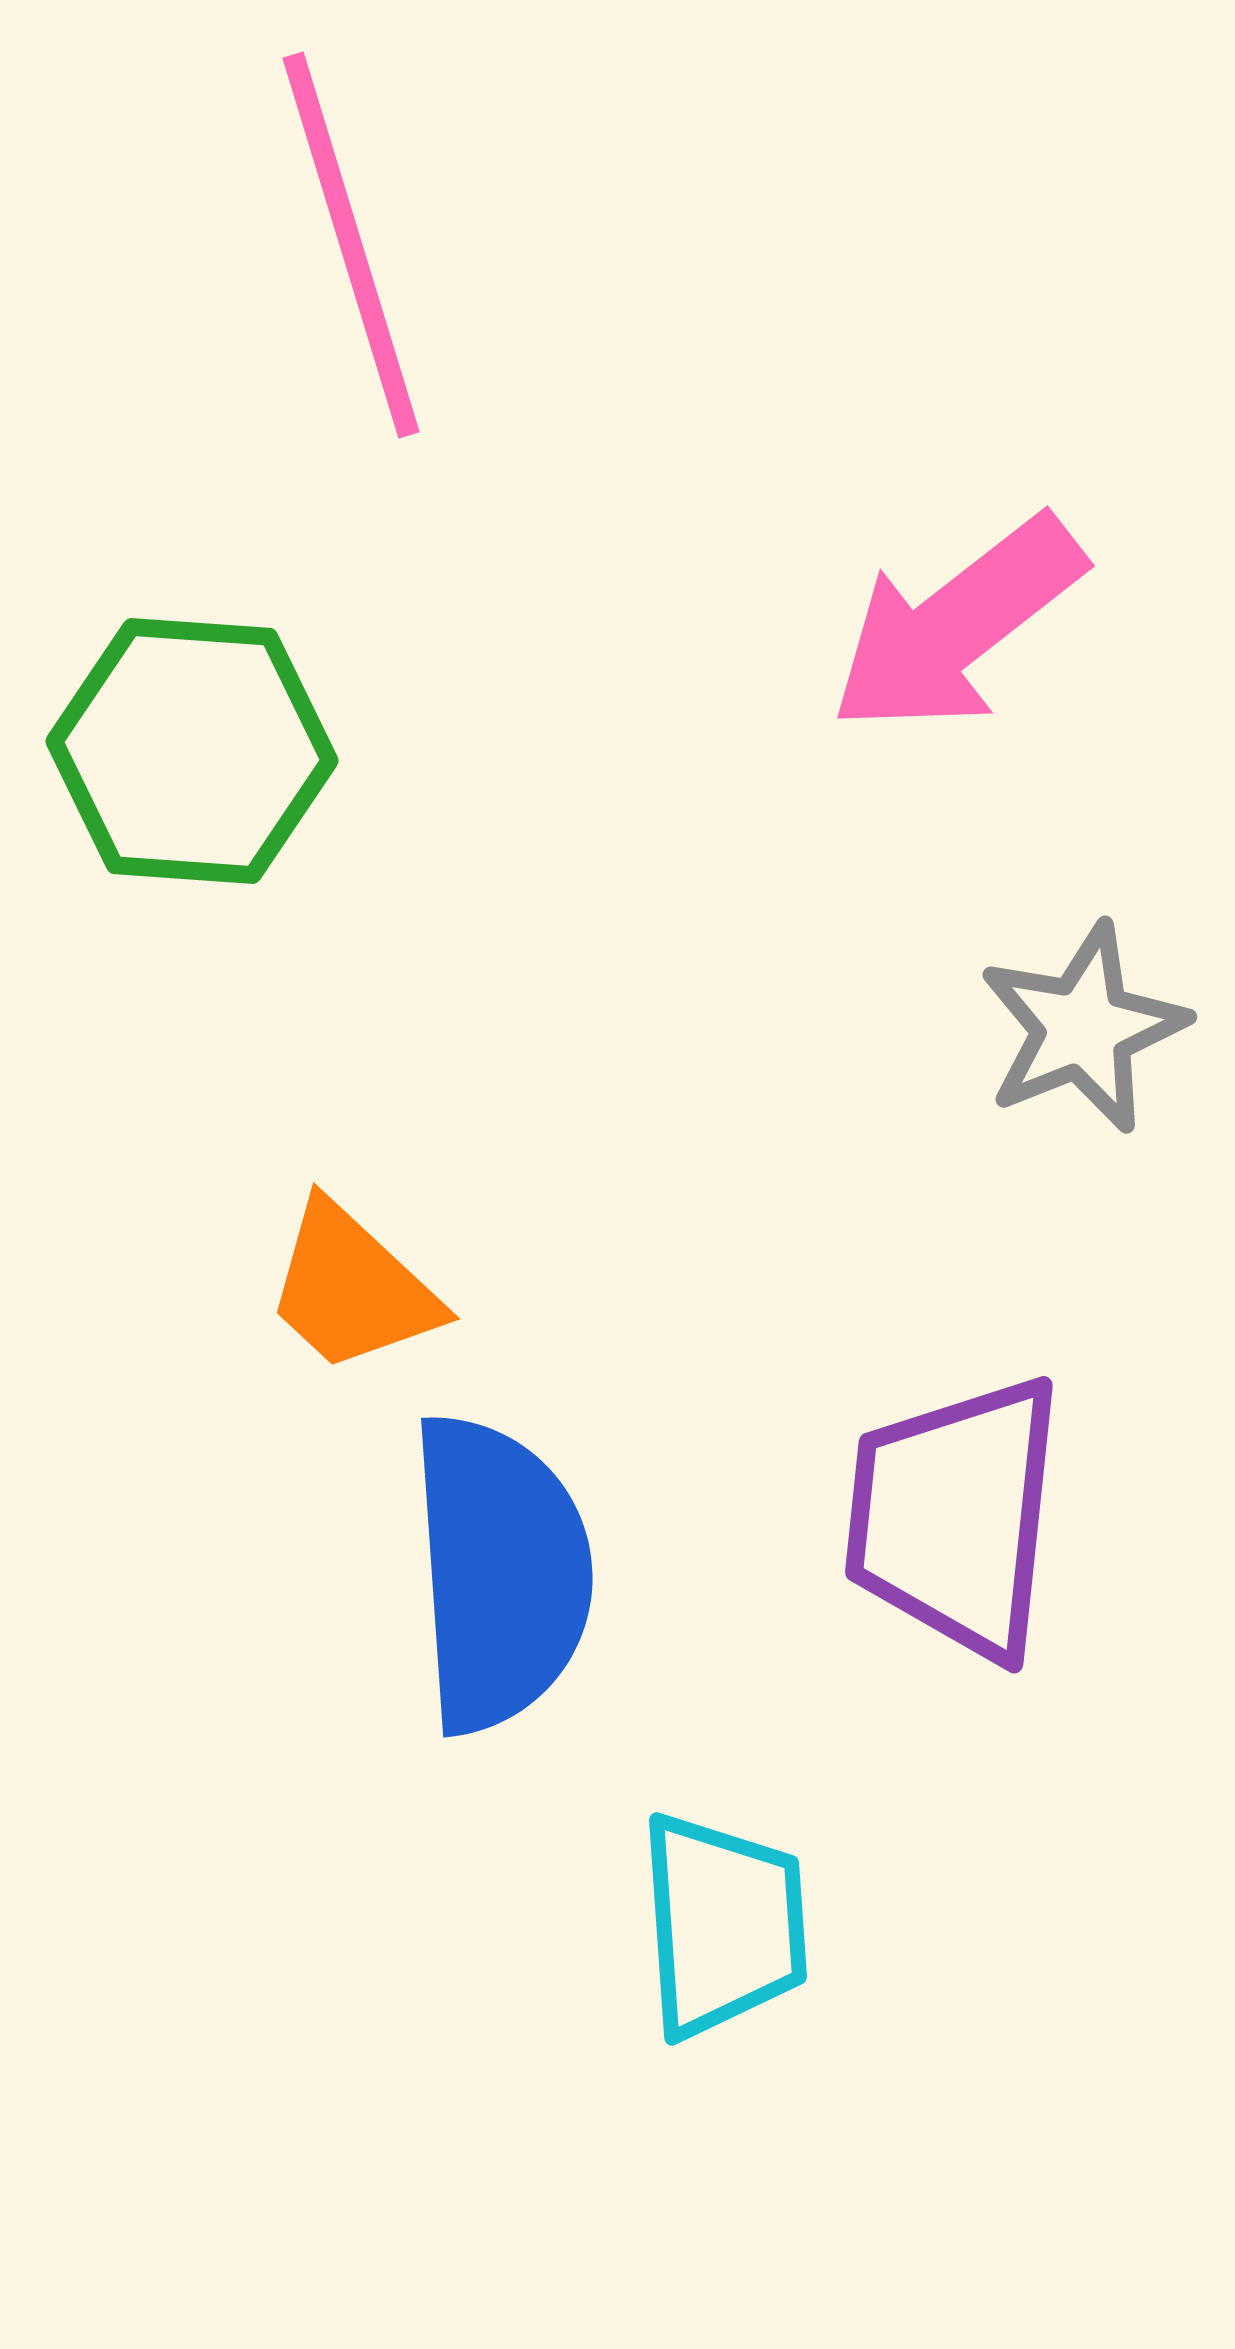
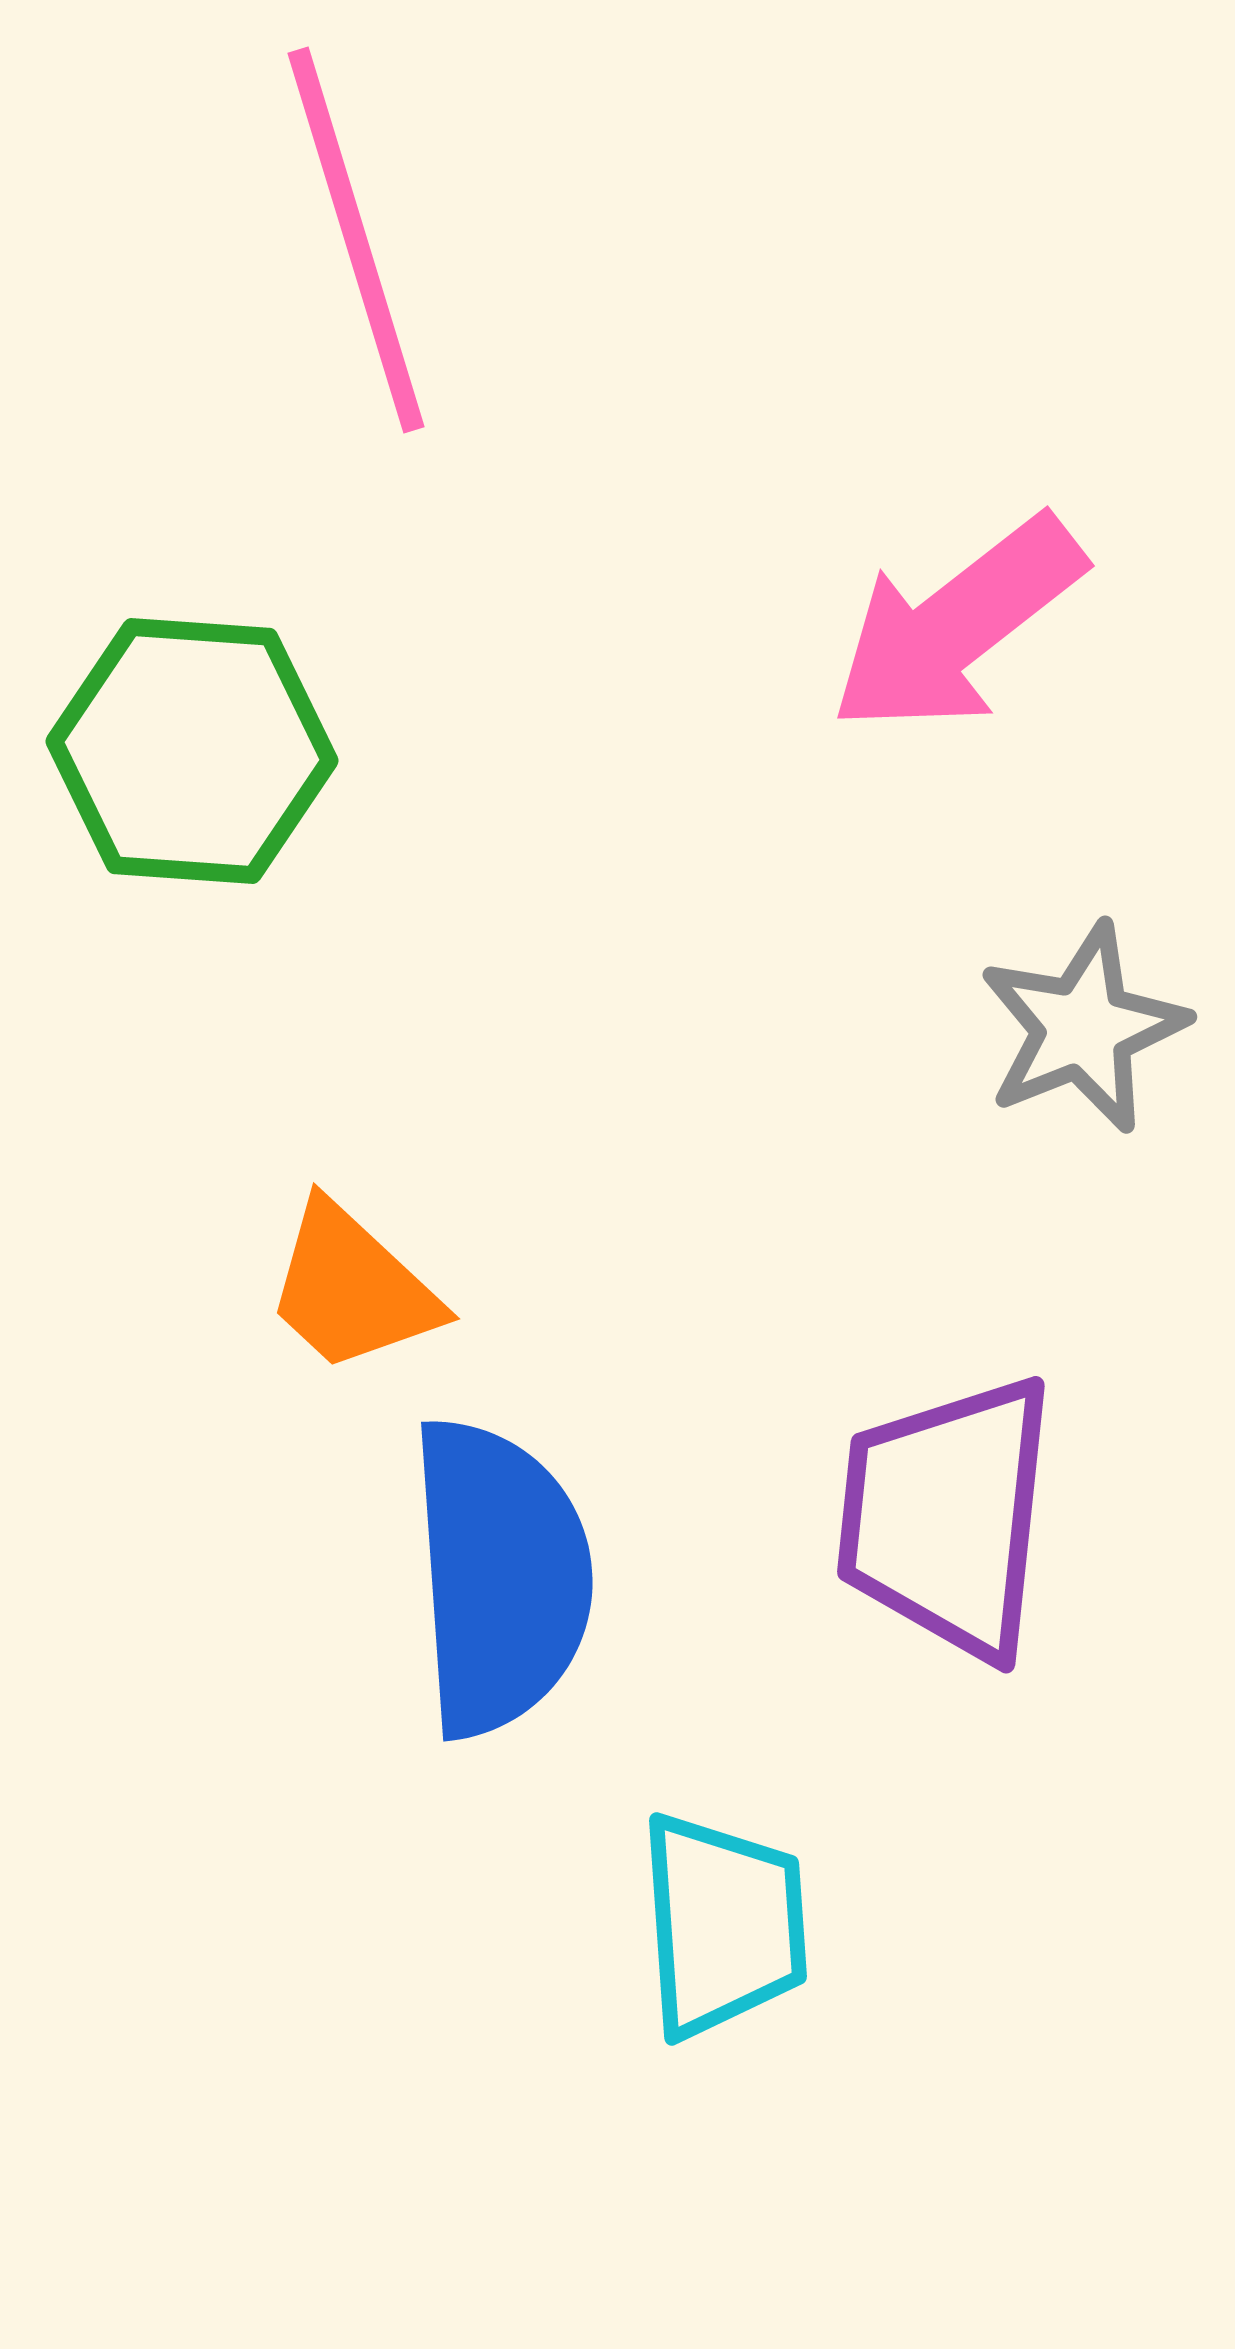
pink line: moved 5 px right, 5 px up
purple trapezoid: moved 8 px left
blue semicircle: moved 4 px down
